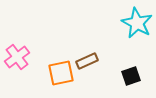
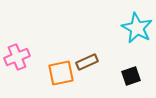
cyan star: moved 5 px down
pink cross: rotated 15 degrees clockwise
brown rectangle: moved 1 px down
